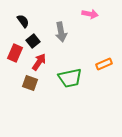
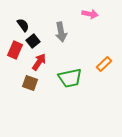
black semicircle: moved 4 px down
red rectangle: moved 3 px up
orange rectangle: rotated 21 degrees counterclockwise
